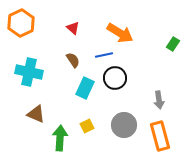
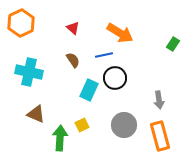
cyan rectangle: moved 4 px right, 2 px down
yellow square: moved 5 px left, 1 px up
